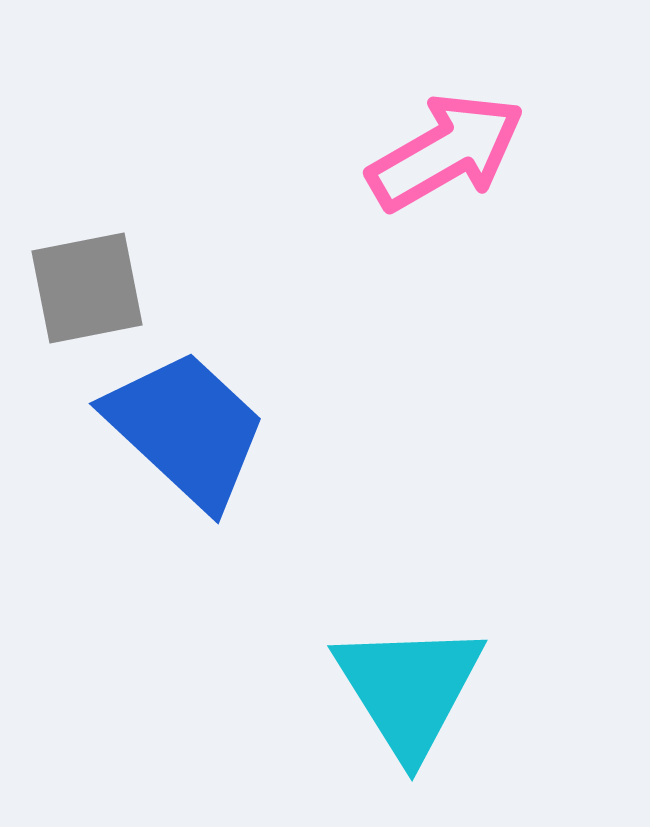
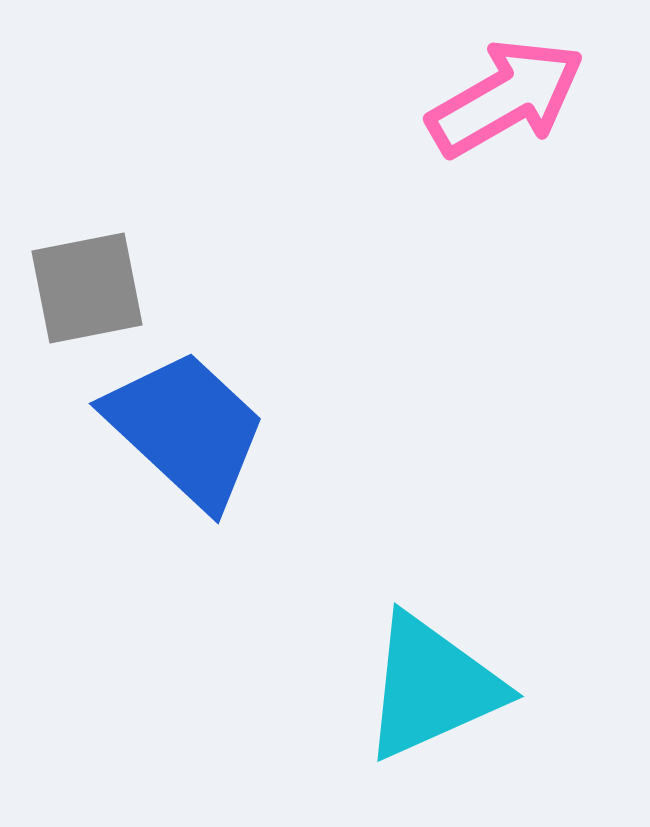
pink arrow: moved 60 px right, 54 px up
cyan triangle: moved 23 px right, 2 px up; rotated 38 degrees clockwise
